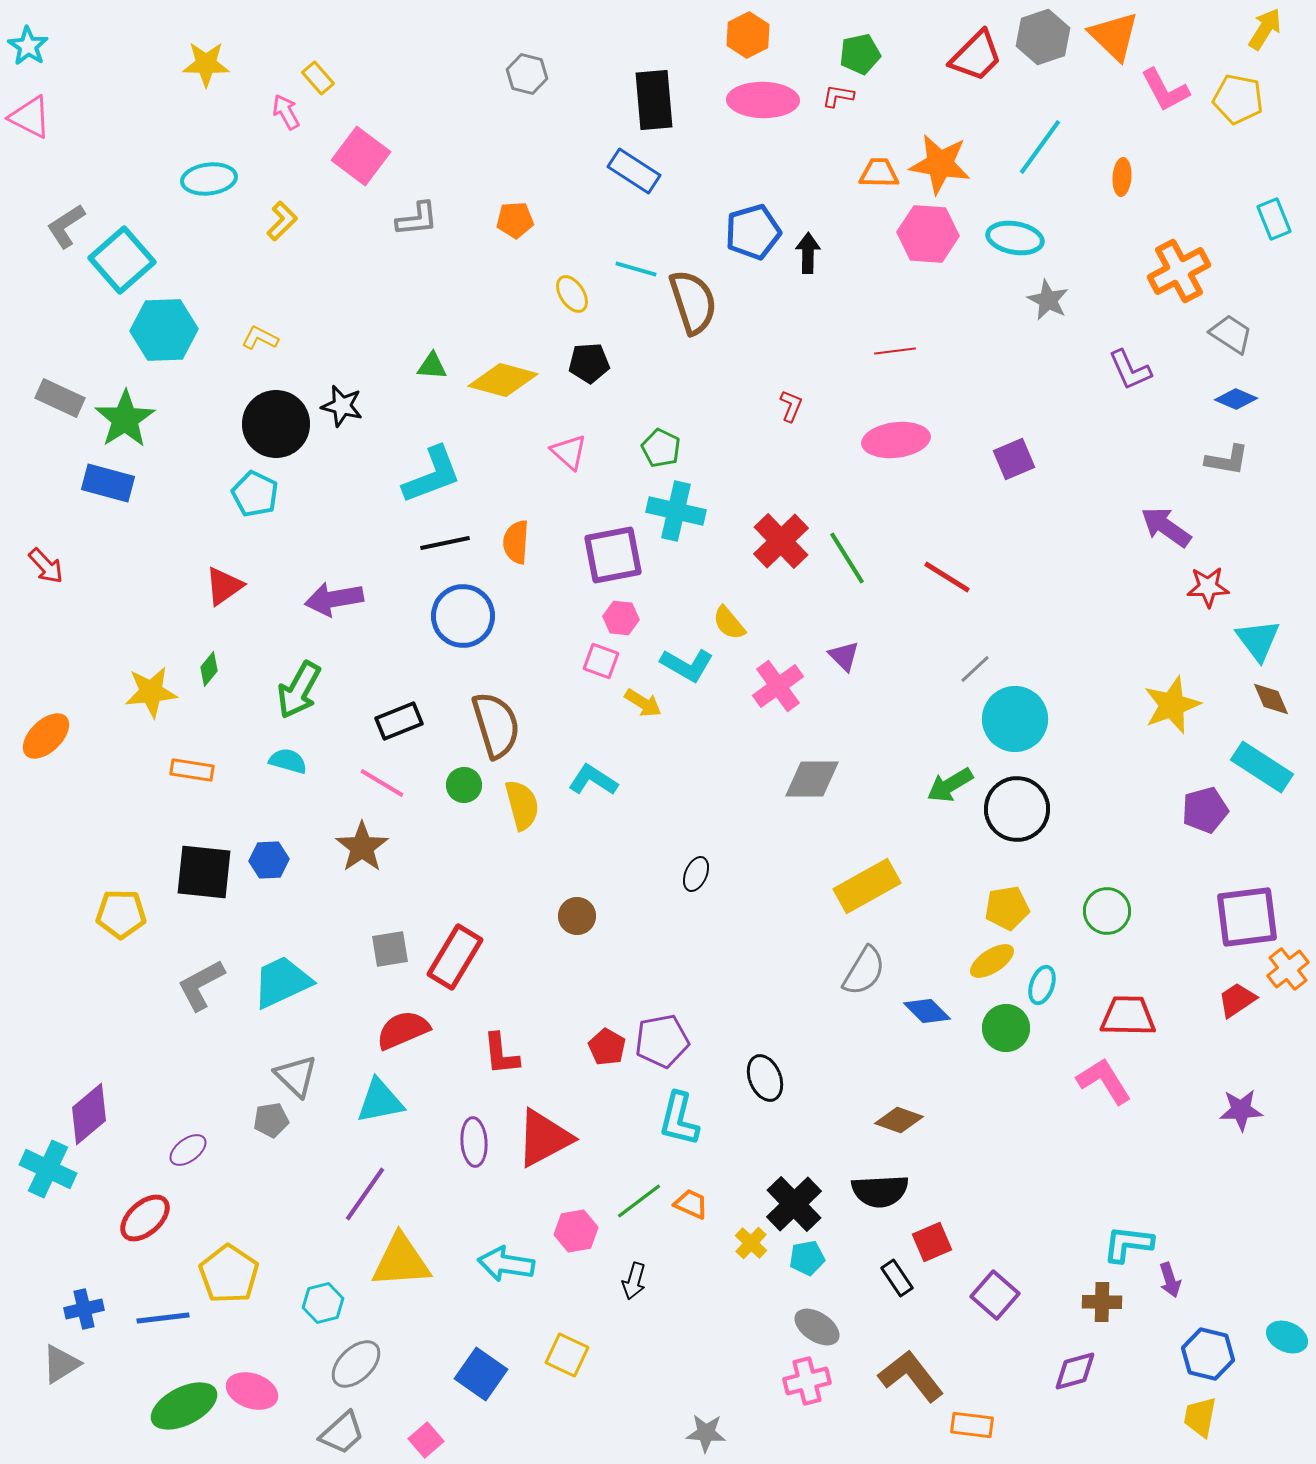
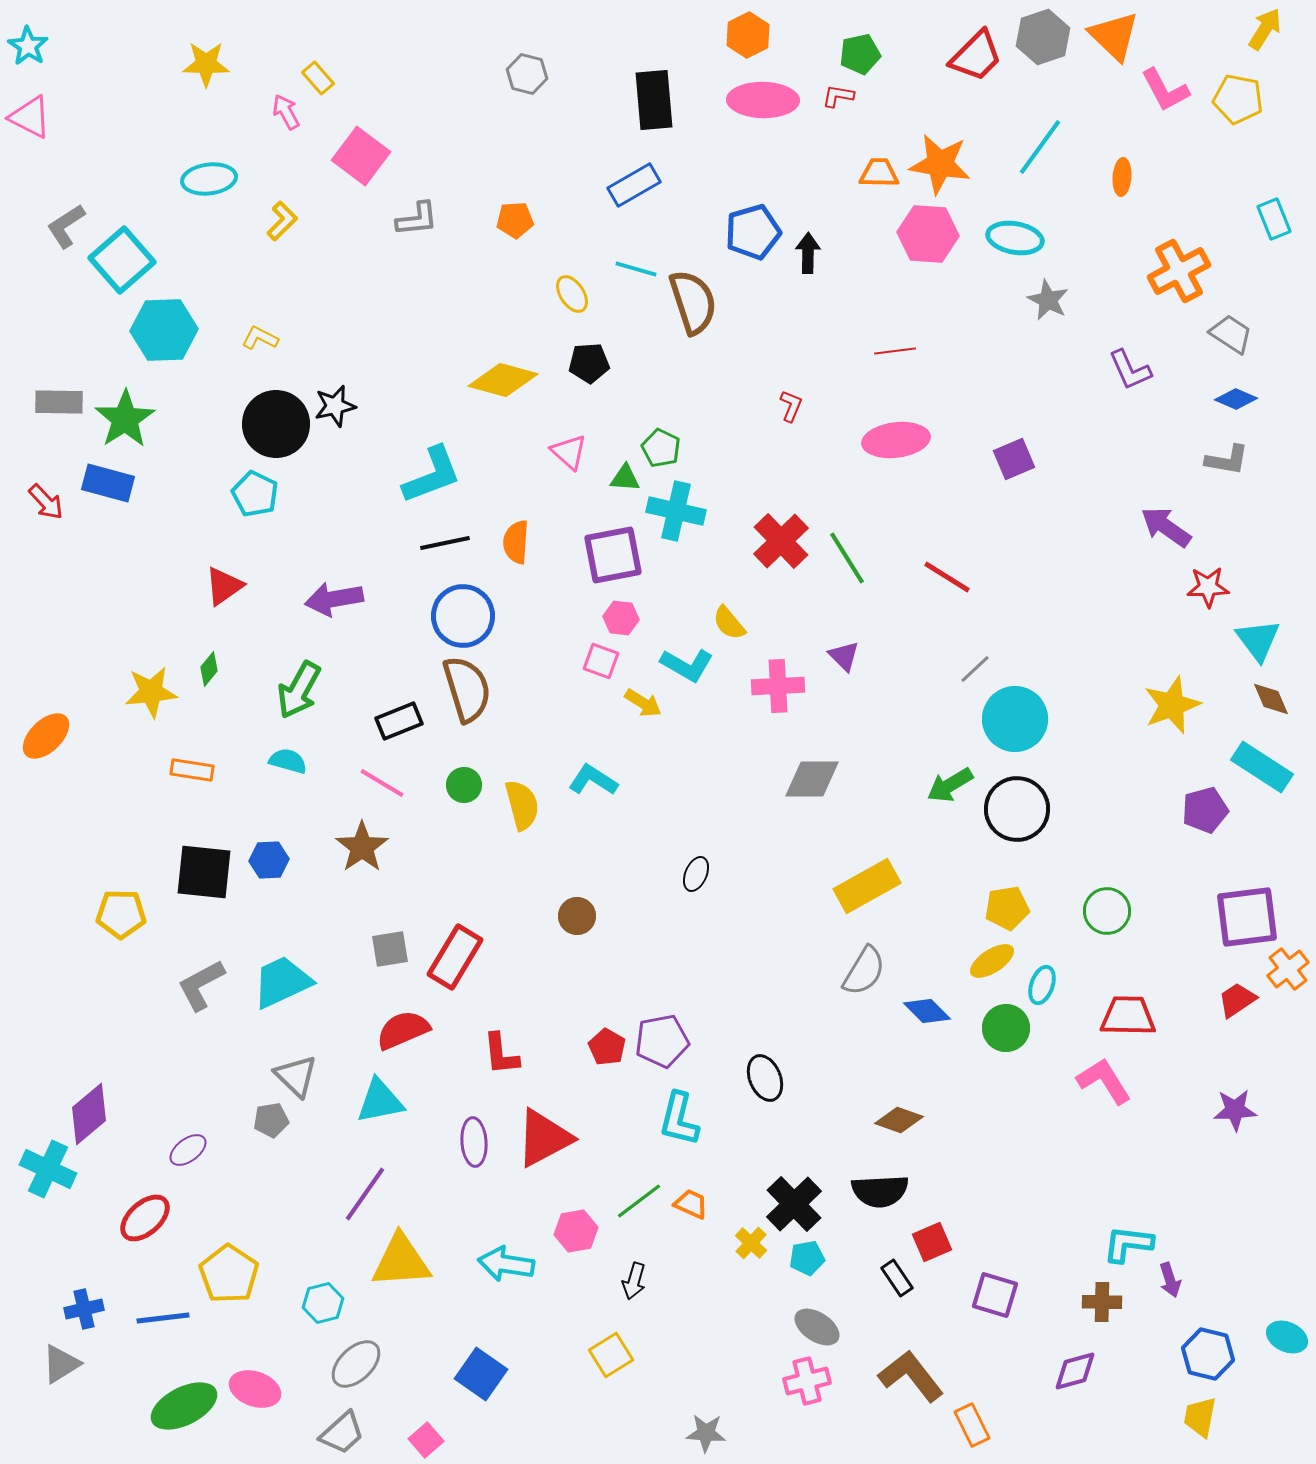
blue rectangle at (634, 171): moved 14 px down; rotated 63 degrees counterclockwise
green triangle at (432, 366): moved 193 px right, 112 px down
gray rectangle at (60, 398): moved 1 px left, 4 px down; rotated 24 degrees counterclockwise
black star at (342, 406): moved 7 px left; rotated 27 degrees counterclockwise
red arrow at (46, 566): moved 64 px up
pink cross at (778, 686): rotated 33 degrees clockwise
brown semicircle at (496, 725): moved 29 px left, 36 px up
purple star at (1241, 1110): moved 6 px left
purple square at (995, 1295): rotated 24 degrees counterclockwise
yellow square at (567, 1355): moved 44 px right; rotated 33 degrees clockwise
pink ellipse at (252, 1391): moved 3 px right, 2 px up
orange rectangle at (972, 1425): rotated 57 degrees clockwise
